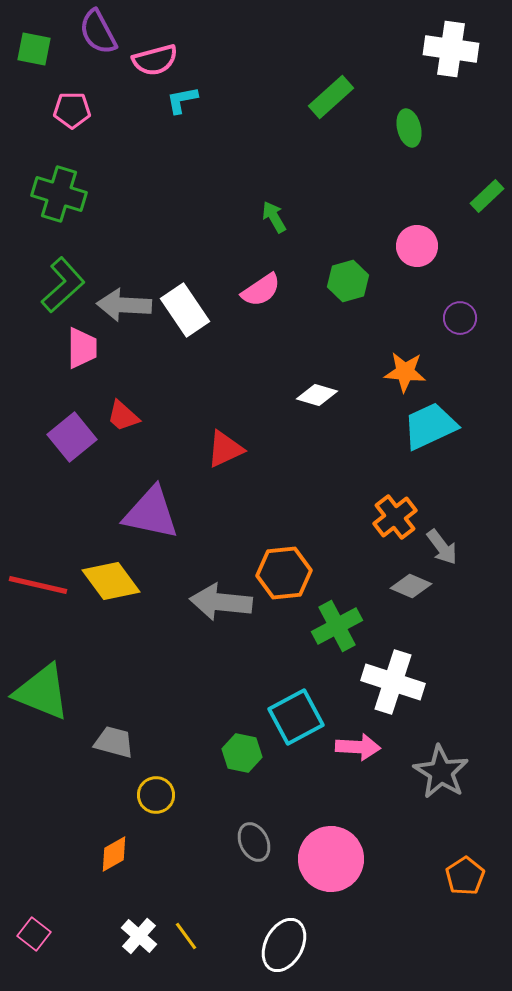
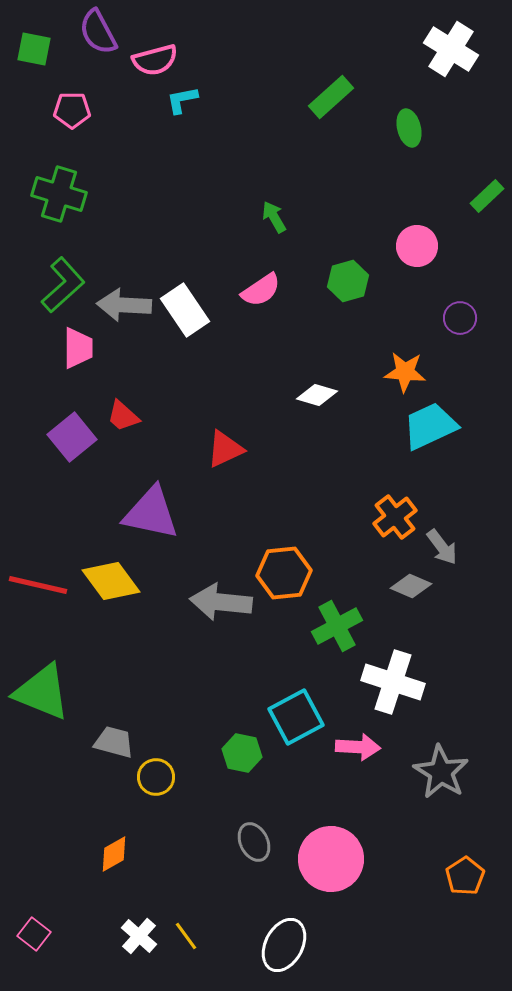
white cross at (451, 49): rotated 24 degrees clockwise
pink trapezoid at (82, 348): moved 4 px left
yellow circle at (156, 795): moved 18 px up
